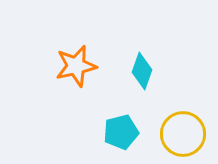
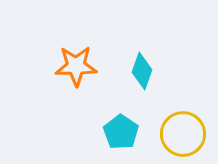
orange star: rotated 12 degrees clockwise
cyan pentagon: rotated 24 degrees counterclockwise
